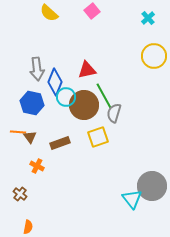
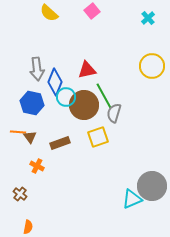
yellow circle: moved 2 px left, 10 px down
cyan triangle: rotated 45 degrees clockwise
